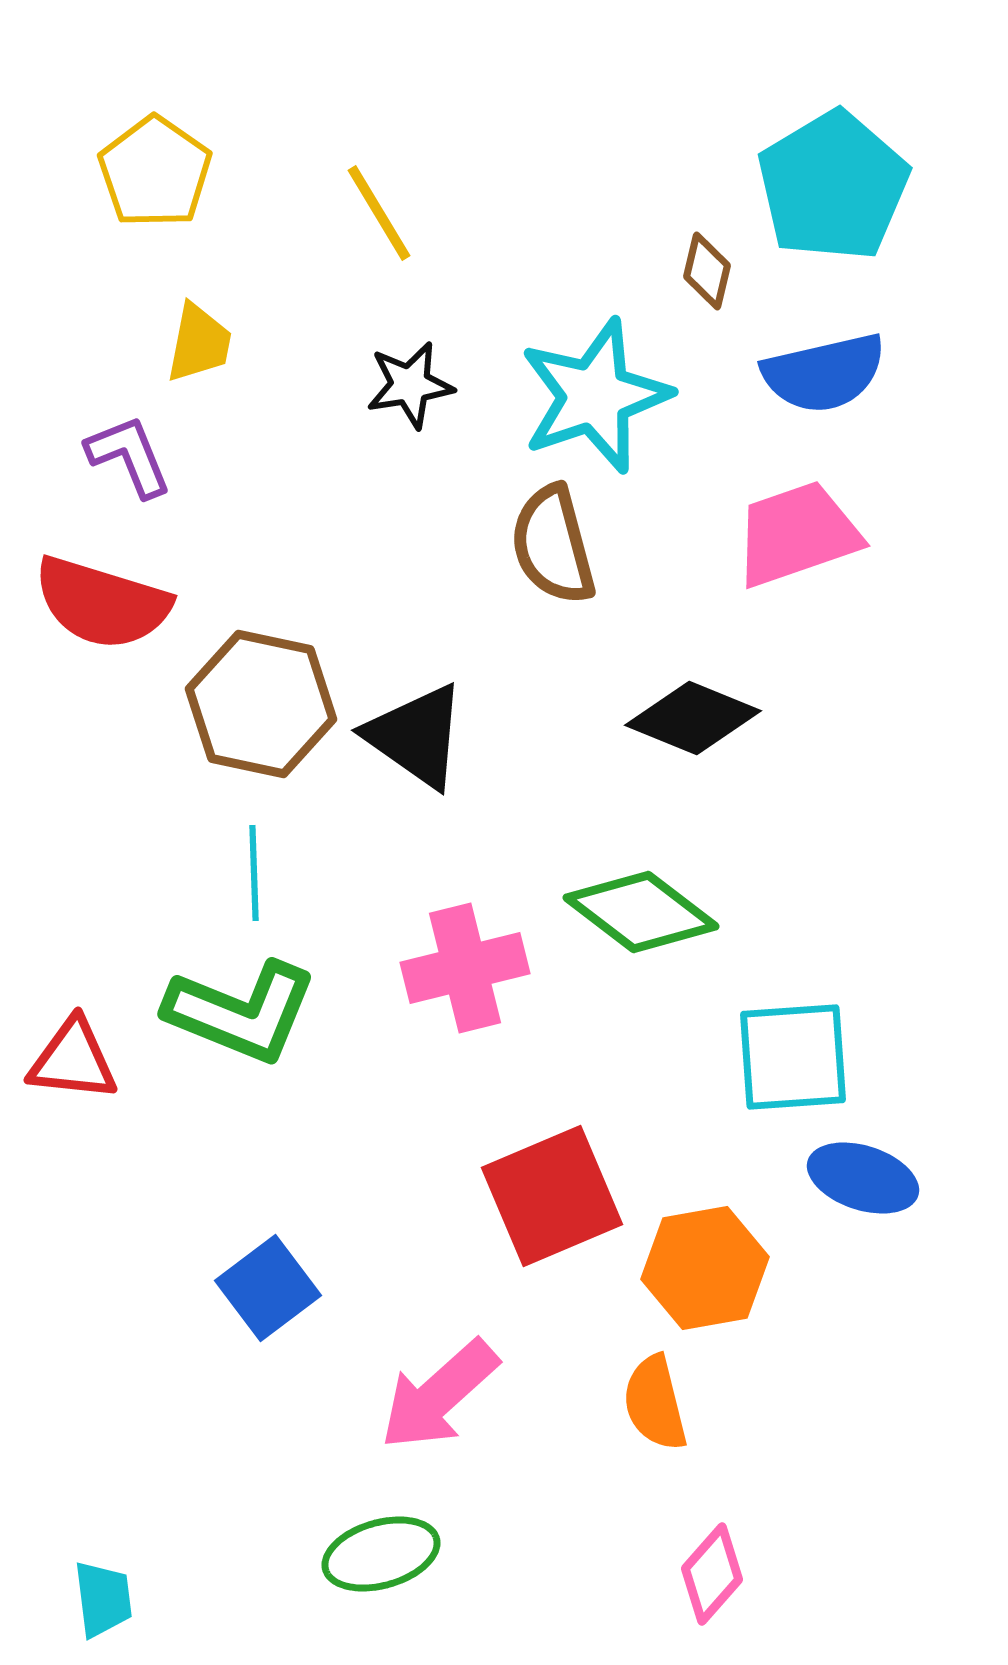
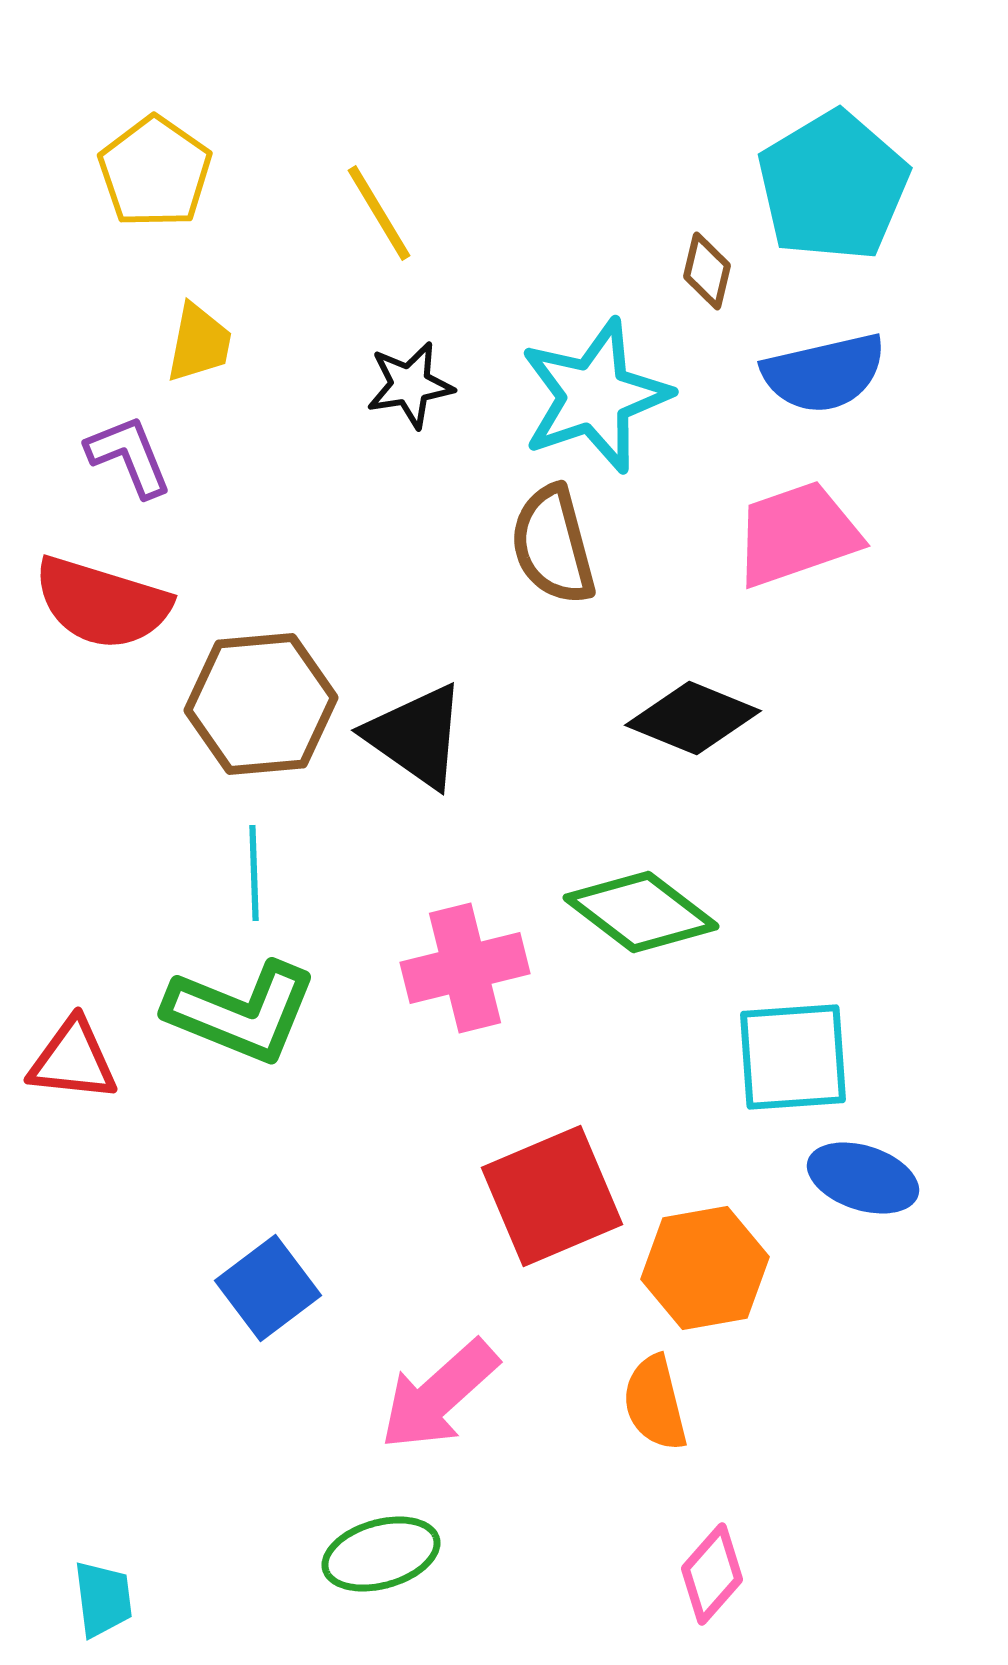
brown hexagon: rotated 17 degrees counterclockwise
